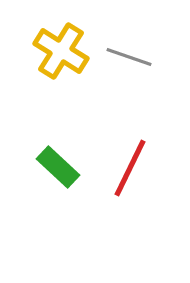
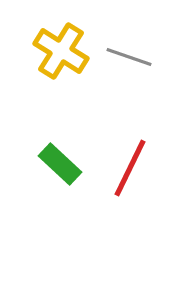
green rectangle: moved 2 px right, 3 px up
